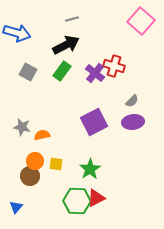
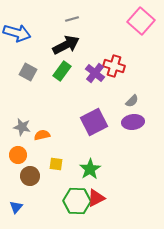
orange circle: moved 17 px left, 6 px up
